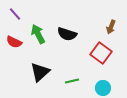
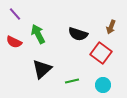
black semicircle: moved 11 px right
black triangle: moved 2 px right, 3 px up
cyan circle: moved 3 px up
